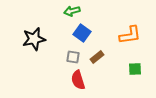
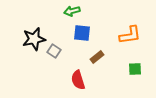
blue square: rotated 30 degrees counterclockwise
gray square: moved 19 px left, 6 px up; rotated 24 degrees clockwise
